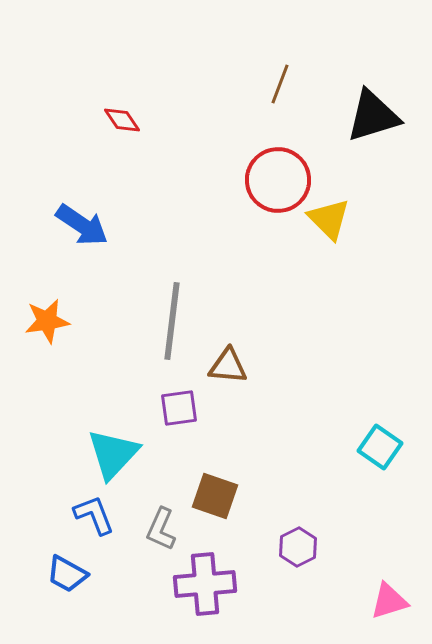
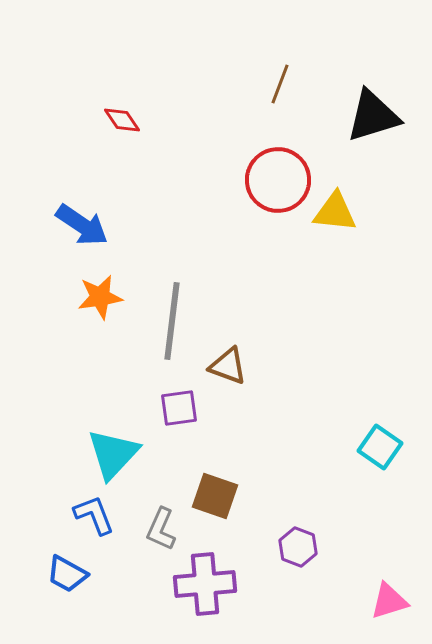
yellow triangle: moved 6 px right, 7 px up; rotated 39 degrees counterclockwise
orange star: moved 53 px right, 24 px up
brown triangle: rotated 15 degrees clockwise
purple hexagon: rotated 12 degrees counterclockwise
